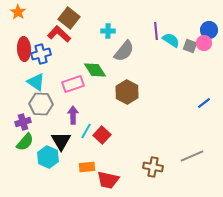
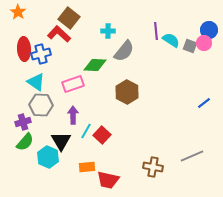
green diamond: moved 5 px up; rotated 55 degrees counterclockwise
gray hexagon: moved 1 px down
